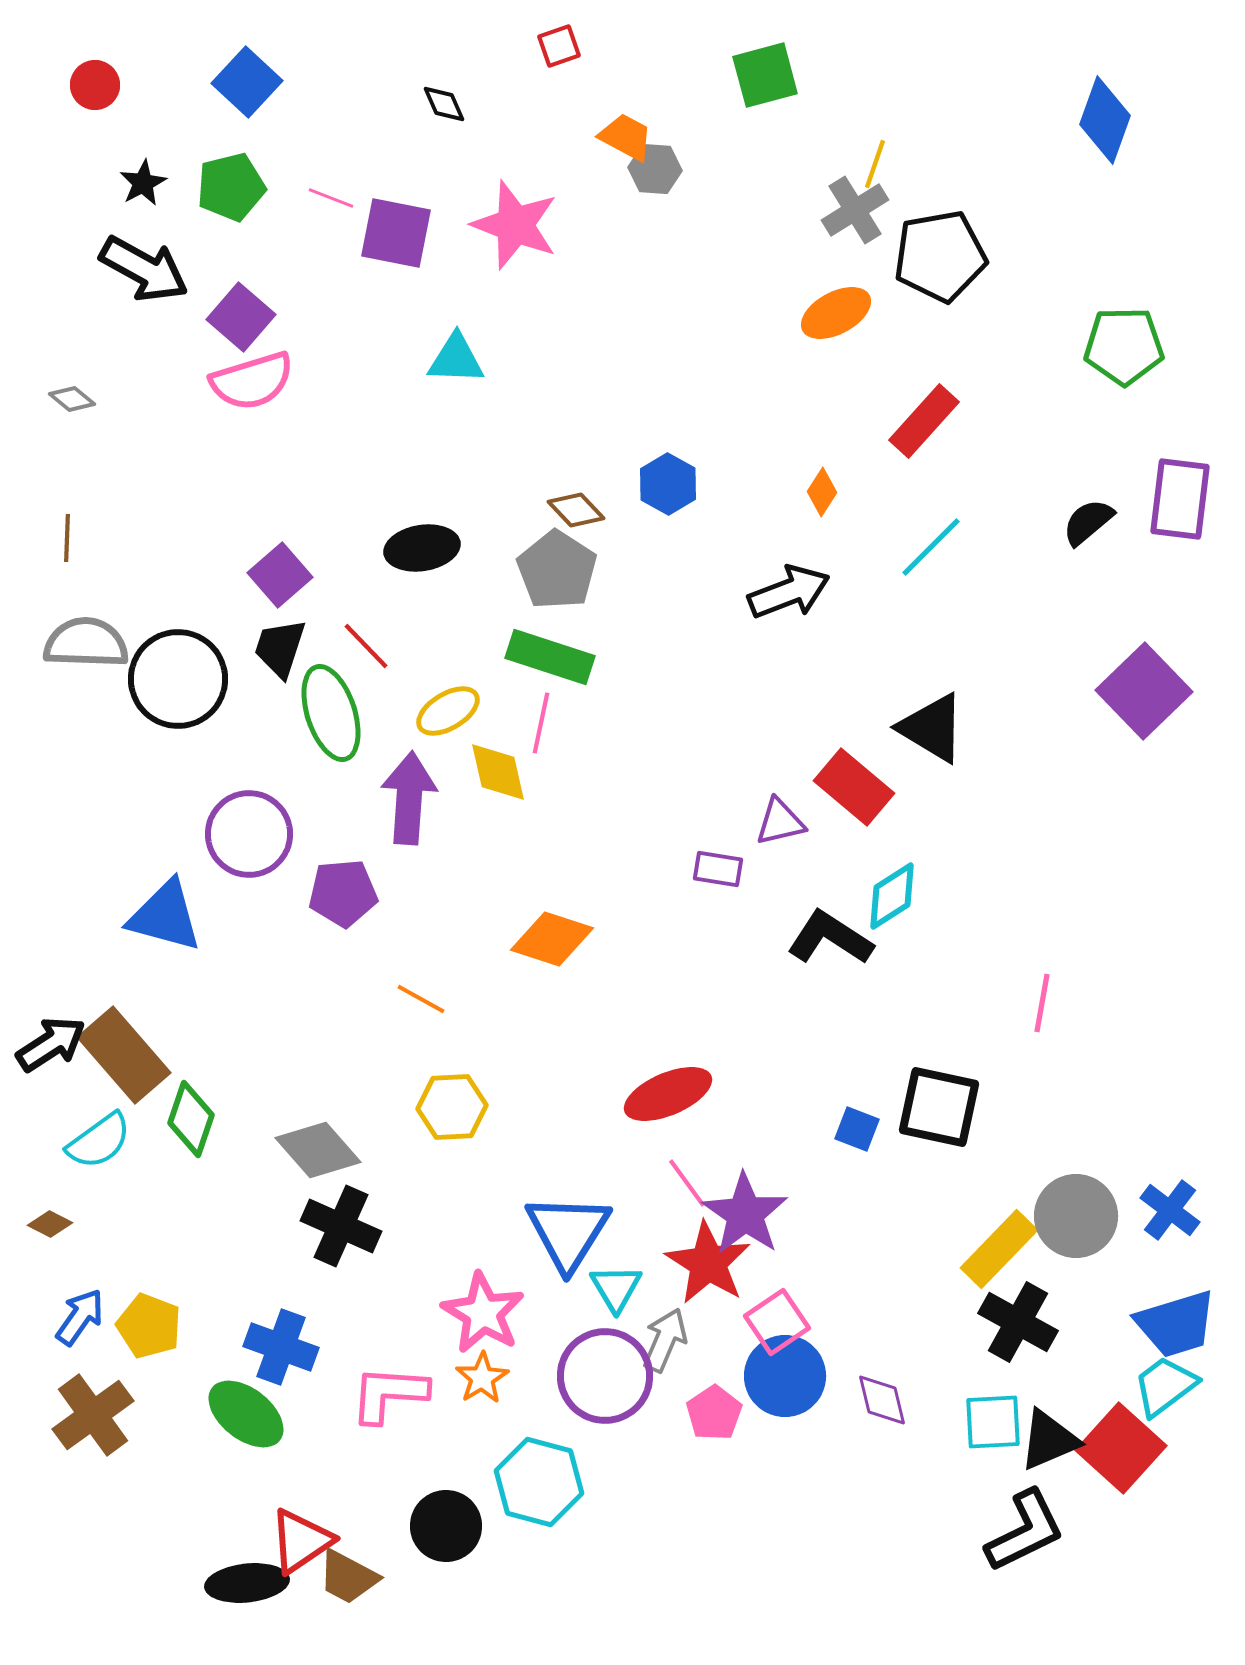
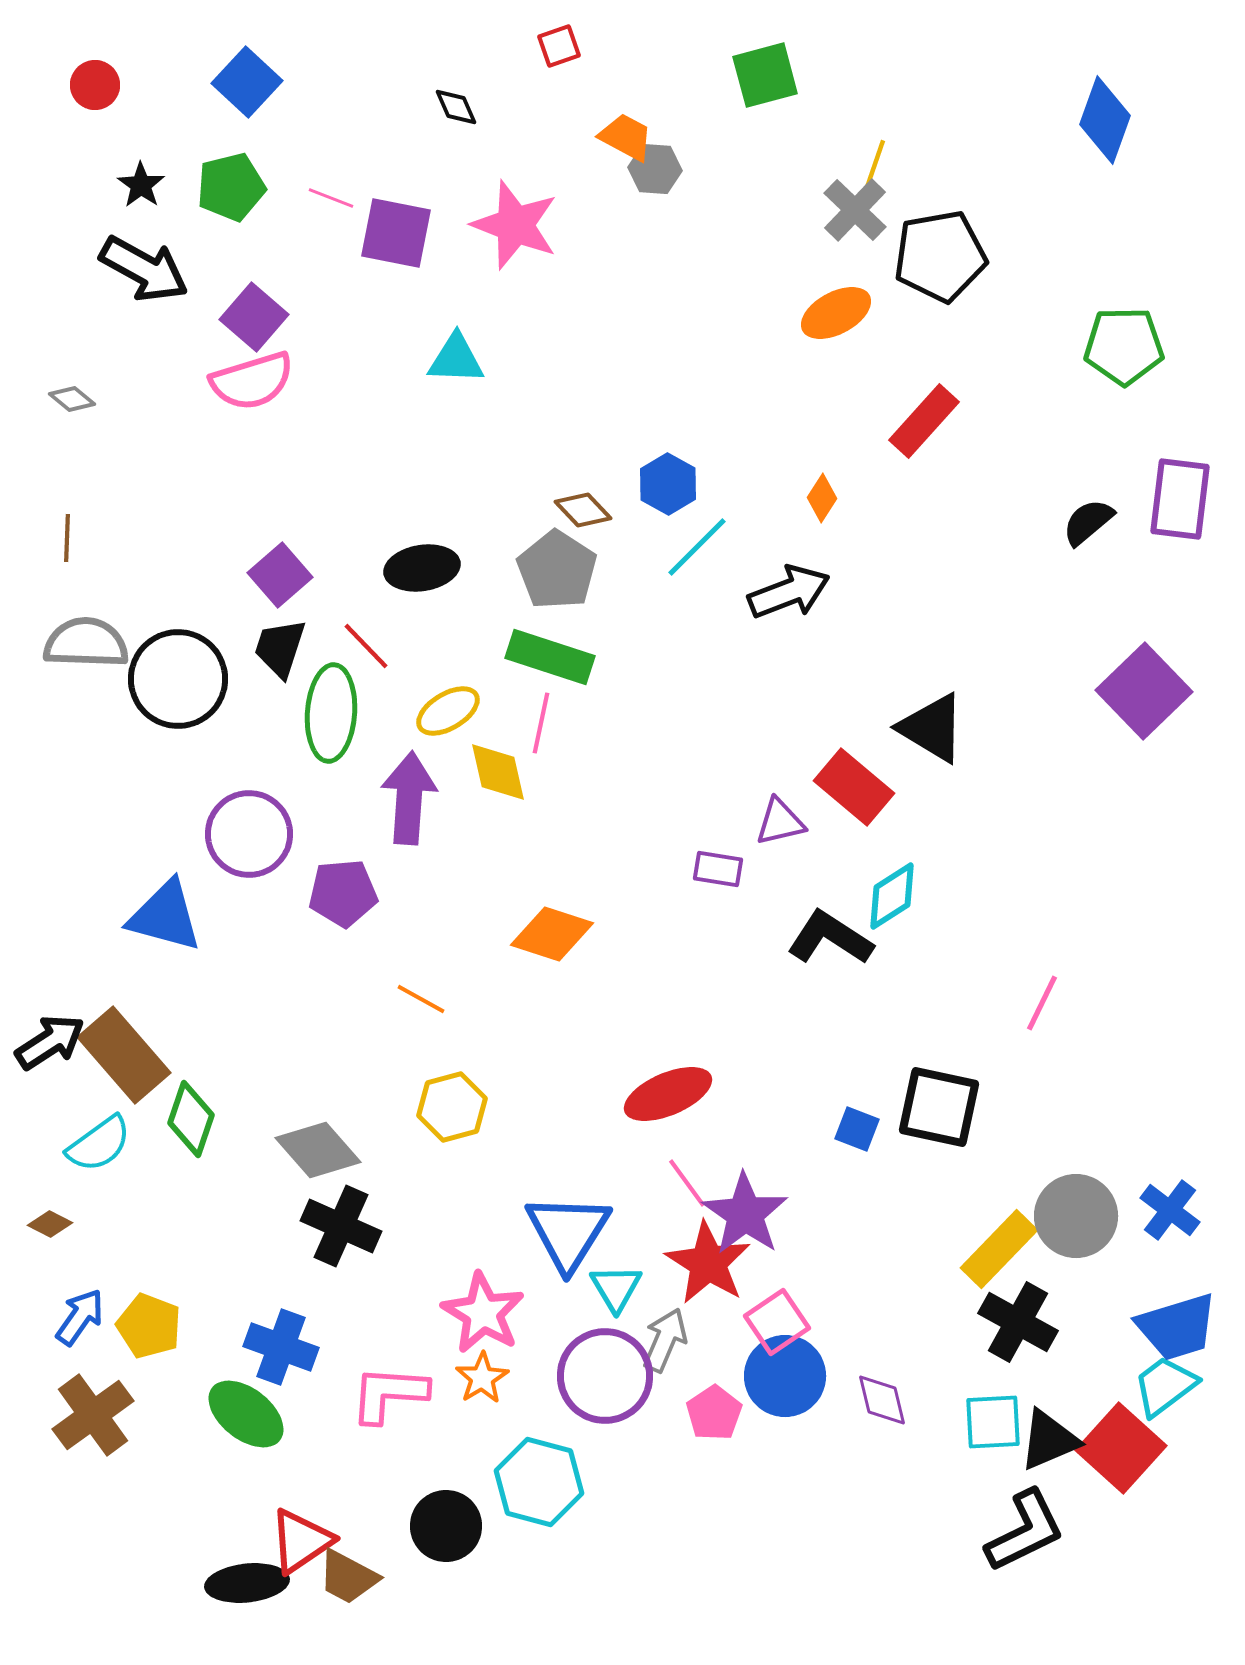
black diamond at (444, 104): moved 12 px right, 3 px down
black star at (143, 183): moved 2 px left, 2 px down; rotated 9 degrees counterclockwise
gray cross at (855, 210): rotated 14 degrees counterclockwise
purple square at (241, 317): moved 13 px right
orange diamond at (822, 492): moved 6 px down
brown diamond at (576, 510): moved 7 px right
cyan line at (931, 547): moved 234 px left
black ellipse at (422, 548): moved 20 px down
green ellipse at (331, 713): rotated 22 degrees clockwise
orange diamond at (552, 939): moved 5 px up
pink line at (1042, 1003): rotated 16 degrees clockwise
black arrow at (51, 1044): moved 1 px left, 2 px up
yellow hexagon at (452, 1107): rotated 12 degrees counterclockwise
cyan semicircle at (99, 1141): moved 3 px down
blue trapezoid at (1176, 1324): moved 1 px right, 3 px down
